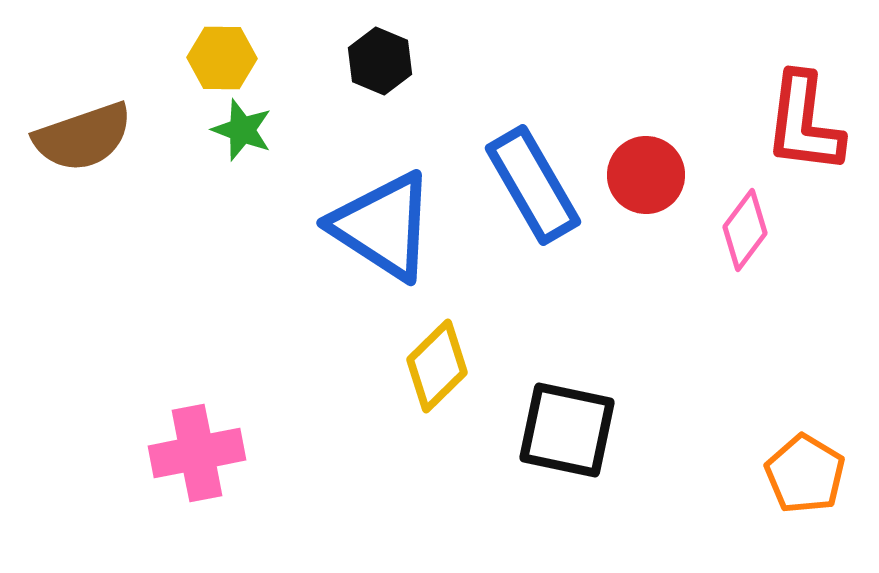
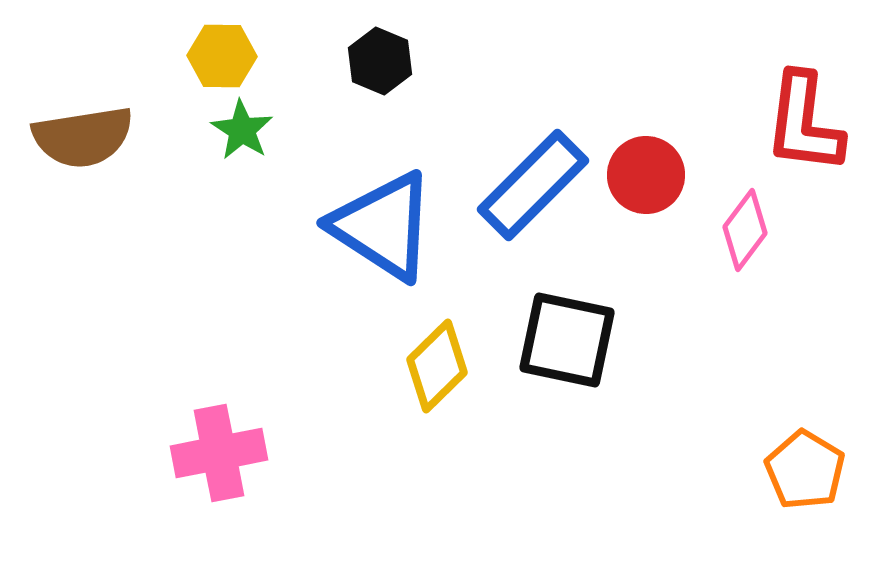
yellow hexagon: moved 2 px up
green star: rotated 12 degrees clockwise
brown semicircle: rotated 10 degrees clockwise
blue rectangle: rotated 75 degrees clockwise
black square: moved 90 px up
pink cross: moved 22 px right
orange pentagon: moved 4 px up
